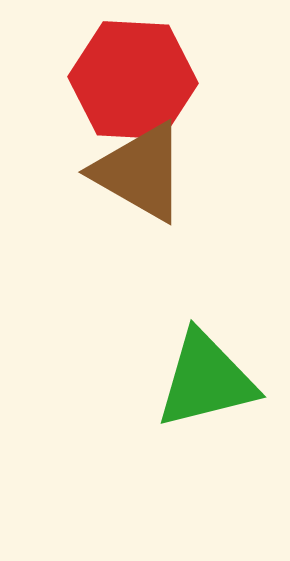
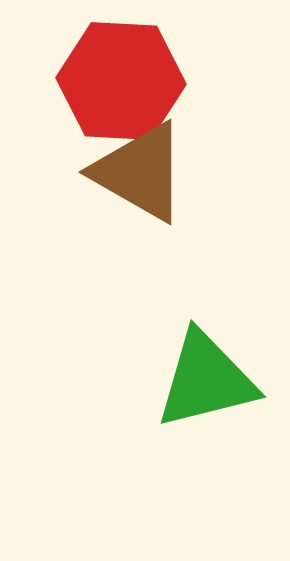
red hexagon: moved 12 px left, 1 px down
